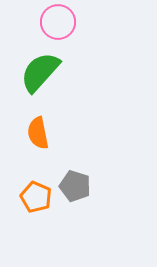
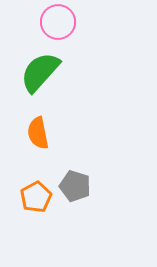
orange pentagon: rotated 20 degrees clockwise
